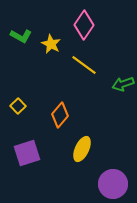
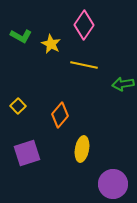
yellow line: rotated 24 degrees counterclockwise
green arrow: rotated 10 degrees clockwise
yellow ellipse: rotated 15 degrees counterclockwise
